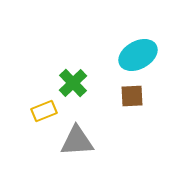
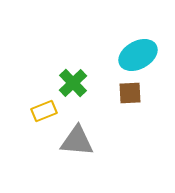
brown square: moved 2 px left, 3 px up
gray triangle: rotated 9 degrees clockwise
